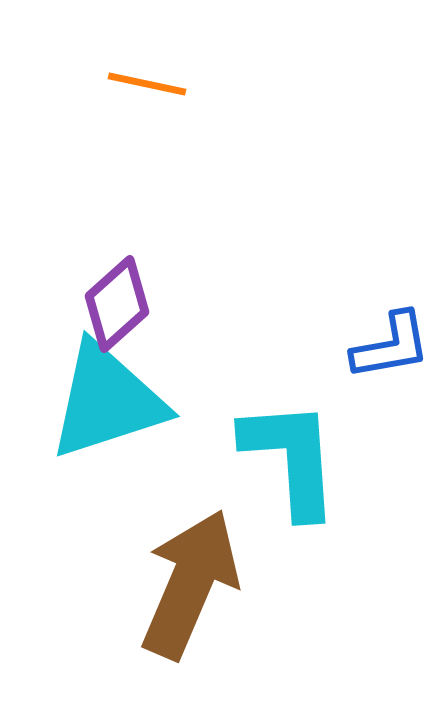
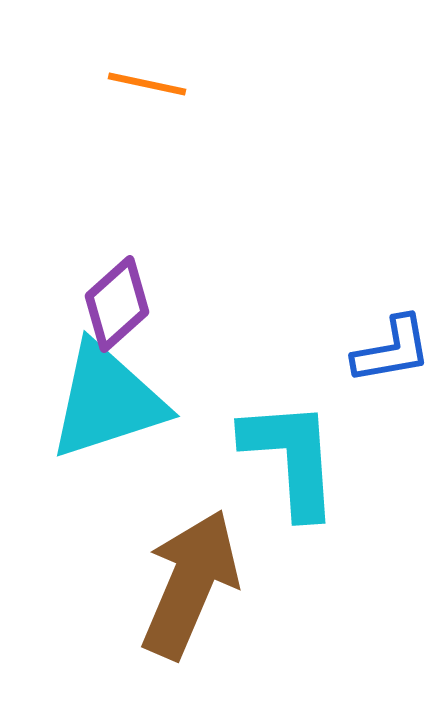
blue L-shape: moved 1 px right, 4 px down
